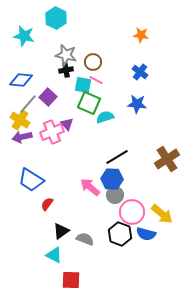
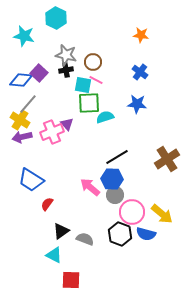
purple square: moved 9 px left, 24 px up
green square: rotated 25 degrees counterclockwise
